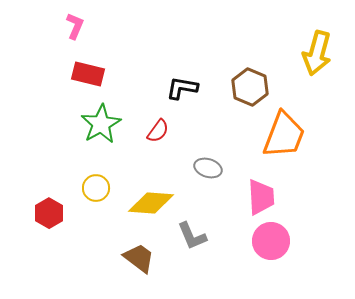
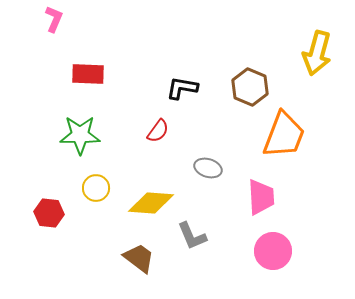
pink L-shape: moved 21 px left, 7 px up
red rectangle: rotated 12 degrees counterclockwise
green star: moved 21 px left, 11 px down; rotated 30 degrees clockwise
red hexagon: rotated 24 degrees counterclockwise
pink circle: moved 2 px right, 10 px down
